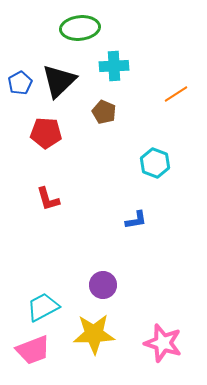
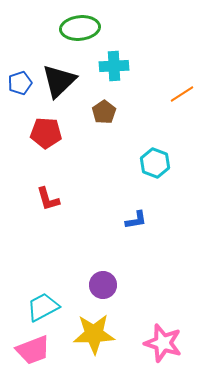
blue pentagon: rotated 10 degrees clockwise
orange line: moved 6 px right
brown pentagon: rotated 15 degrees clockwise
